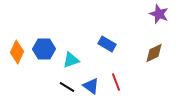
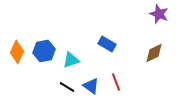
blue hexagon: moved 2 px down; rotated 10 degrees counterclockwise
